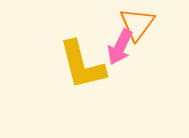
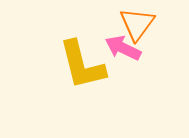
pink arrow: moved 3 px right, 1 px down; rotated 90 degrees clockwise
